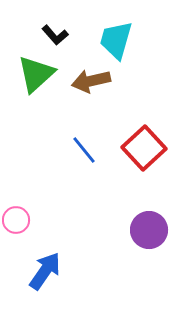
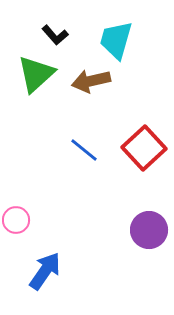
blue line: rotated 12 degrees counterclockwise
